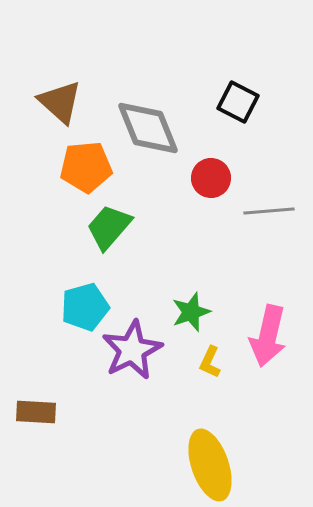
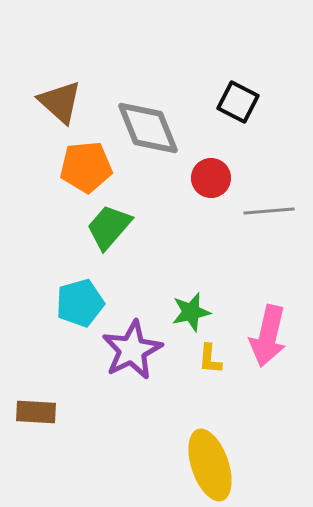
cyan pentagon: moved 5 px left, 4 px up
green star: rotated 6 degrees clockwise
yellow L-shape: moved 3 px up; rotated 20 degrees counterclockwise
